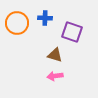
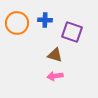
blue cross: moved 2 px down
